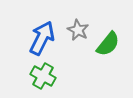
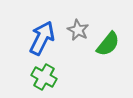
green cross: moved 1 px right, 1 px down
